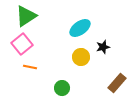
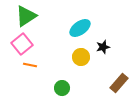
orange line: moved 2 px up
brown rectangle: moved 2 px right
